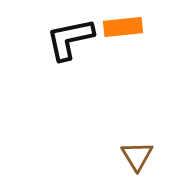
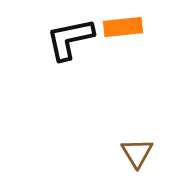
brown triangle: moved 3 px up
